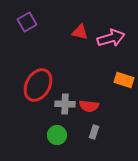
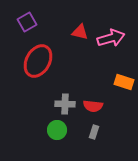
orange rectangle: moved 2 px down
red ellipse: moved 24 px up
red semicircle: moved 4 px right
green circle: moved 5 px up
